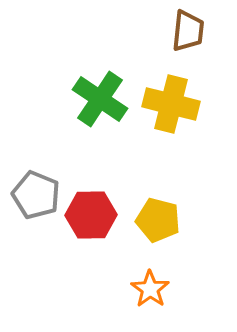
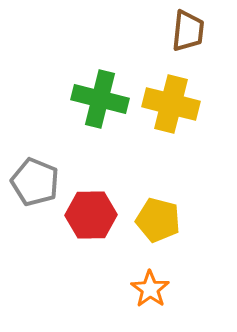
green cross: rotated 20 degrees counterclockwise
gray pentagon: moved 1 px left, 13 px up
